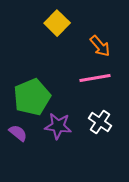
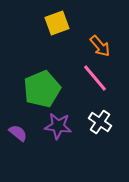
yellow square: rotated 25 degrees clockwise
pink line: rotated 60 degrees clockwise
green pentagon: moved 10 px right, 8 px up
